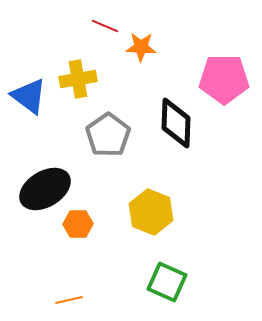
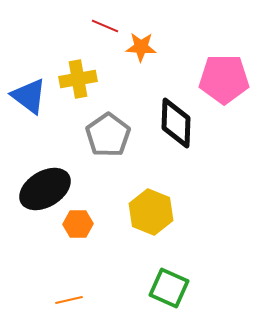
green square: moved 2 px right, 6 px down
